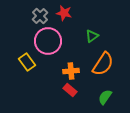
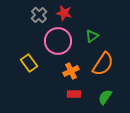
gray cross: moved 1 px left, 1 px up
pink circle: moved 10 px right
yellow rectangle: moved 2 px right, 1 px down
orange cross: rotated 21 degrees counterclockwise
red rectangle: moved 4 px right, 4 px down; rotated 40 degrees counterclockwise
